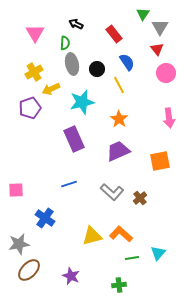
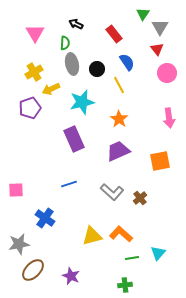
pink circle: moved 1 px right
brown ellipse: moved 4 px right
green cross: moved 6 px right
